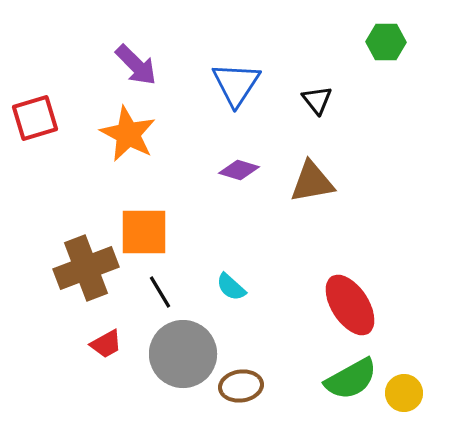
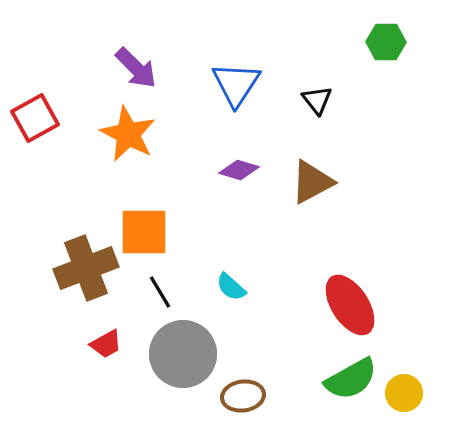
purple arrow: moved 3 px down
red square: rotated 12 degrees counterclockwise
brown triangle: rotated 18 degrees counterclockwise
brown ellipse: moved 2 px right, 10 px down
